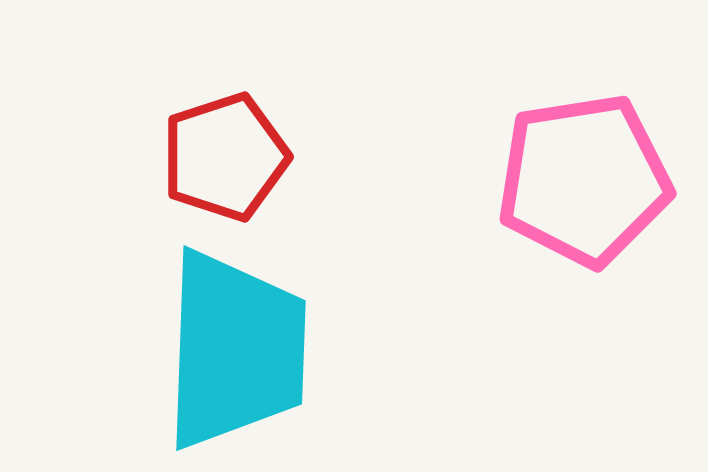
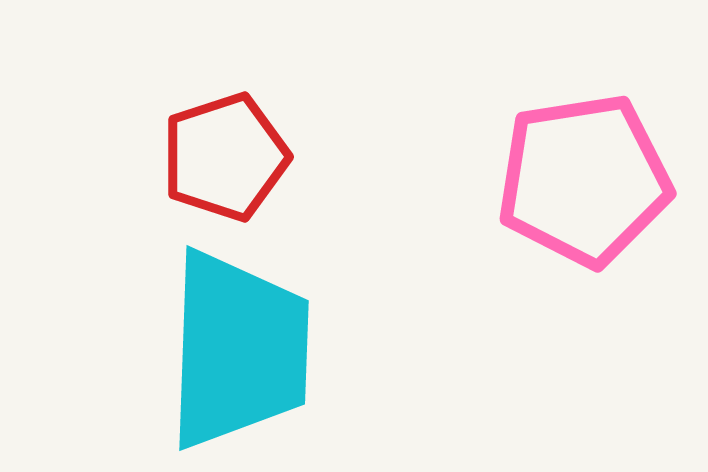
cyan trapezoid: moved 3 px right
